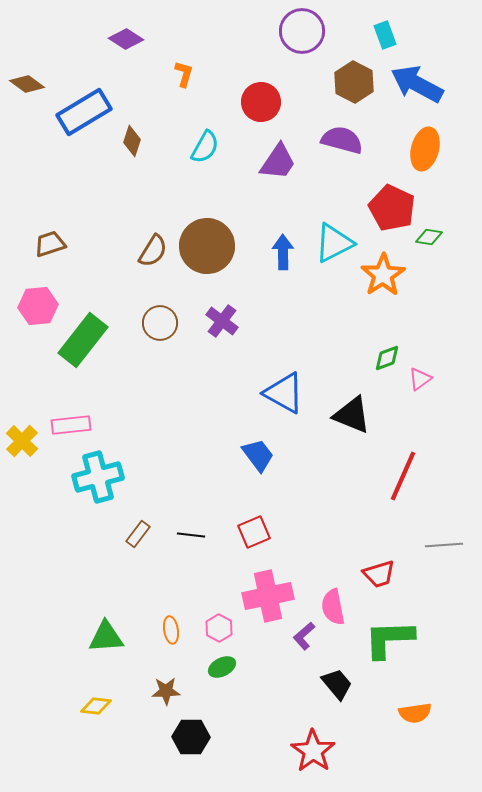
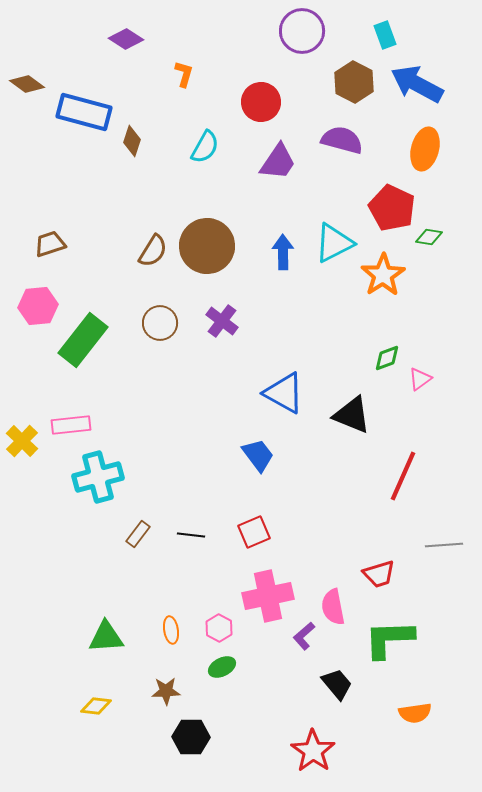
blue rectangle at (84, 112): rotated 46 degrees clockwise
